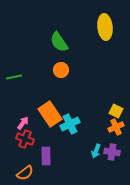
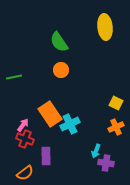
yellow square: moved 8 px up
pink arrow: moved 2 px down
purple cross: moved 6 px left, 11 px down
